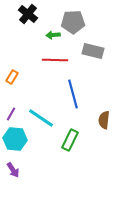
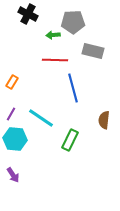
black cross: rotated 12 degrees counterclockwise
orange rectangle: moved 5 px down
blue line: moved 6 px up
purple arrow: moved 5 px down
